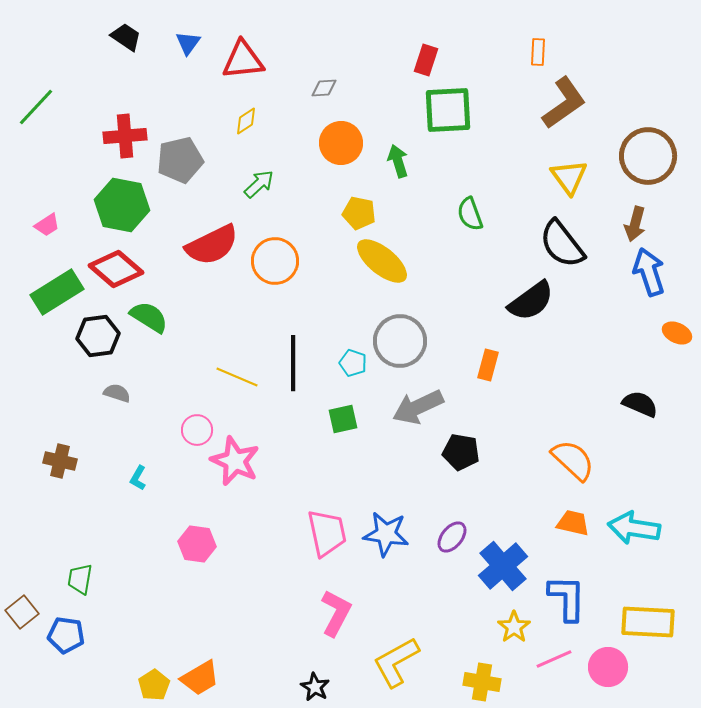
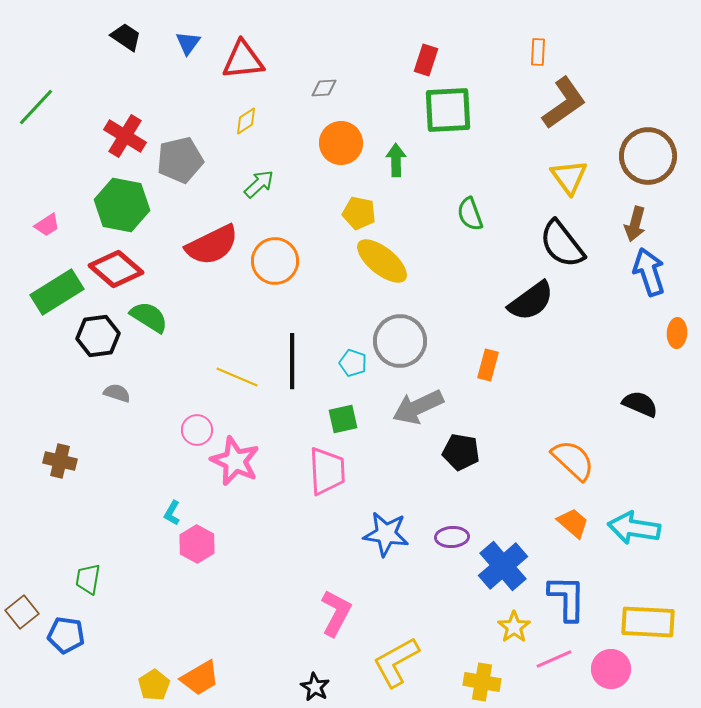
red cross at (125, 136): rotated 36 degrees clockwise
green arrow at (398, 161): moved 2 px left, 1 px up; rotated 16 degrees clockwise
orange ellipse at (677, 333): rotated 68 degrees clockwise
black line at (293, 363): moved 1 px left, 2 px up
cyan L-shape at (138, 478): moved 34 px right, 35 px down
orange trapezoid at (573, 523): rotated 28 degrees clockwise
pink trapezoid at (327, 533): moved 62 px up; rotated 9 degrees clockwise
purple ellipse at (452, 537): rotated 48 degrees clockwise
pink hexagon at (197, 544): rotated 21 degrees clockwise
green trapezoid at (80, 579): moved 8 px right
pink circle at (608, 667): moved 3 px right, 2 px down
